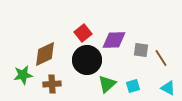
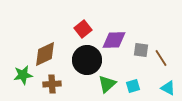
red square: moved 4 px up
